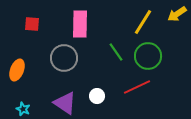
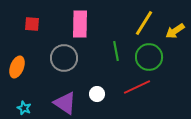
yellow arrow: moved 2 px left, 17 px down
yellow line: moved 1 px right, 1 px down
green line: moved 1 px up; rotated 24 degrees clockwise
green circle: moved 1 px right, 1 px down
orange ellipse: moved 3 px up
white circle: moved 2 px up
cyan star: moved 1 px right, 1 px up
